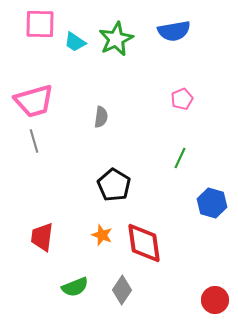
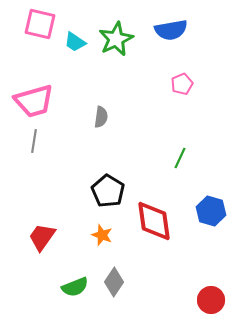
pink square: rotated 12 degrees clockwise
blue semicircle: moved 3 px left, 1 px up
pink pentagon: moved 15 px up
gray line: rotated 25 degrees clockwise
black pentagon: moved 6 px left, 6 px down
blue hexagon: moved 1 px left, 8 px down
red trapezoid: rotated 28 degrees clockwise
red diamond: moved 10 px right, 22 px up
gray diamond: moved 8 px left, 8 px up
red circle: moved 4 px left
